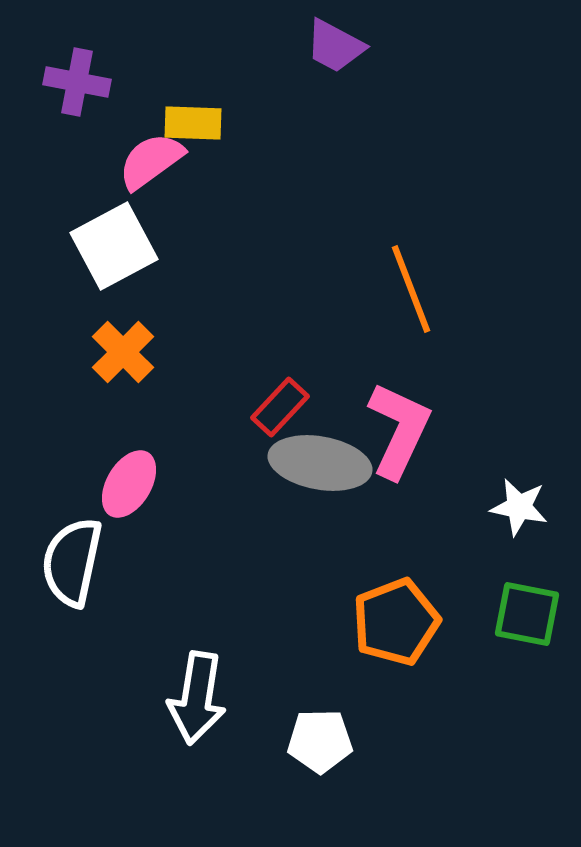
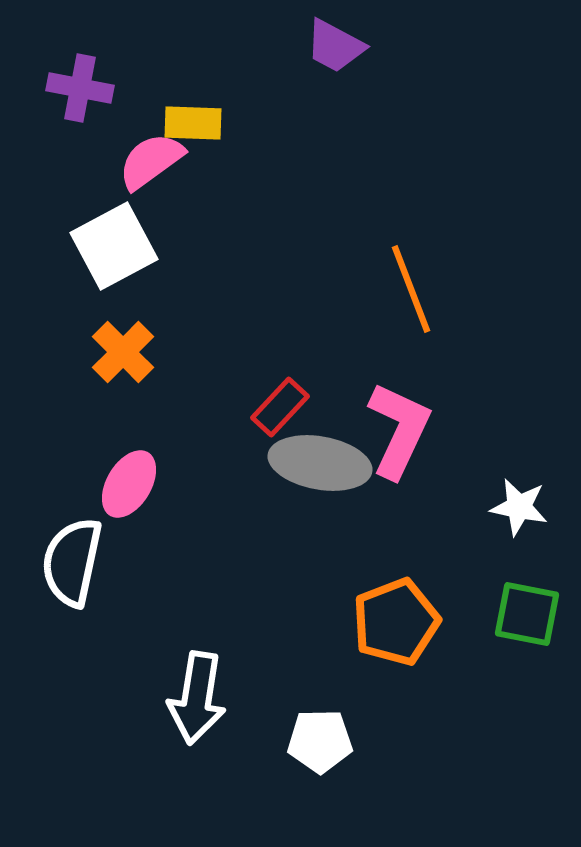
purple cross: moved 3 px right, 6 px down
